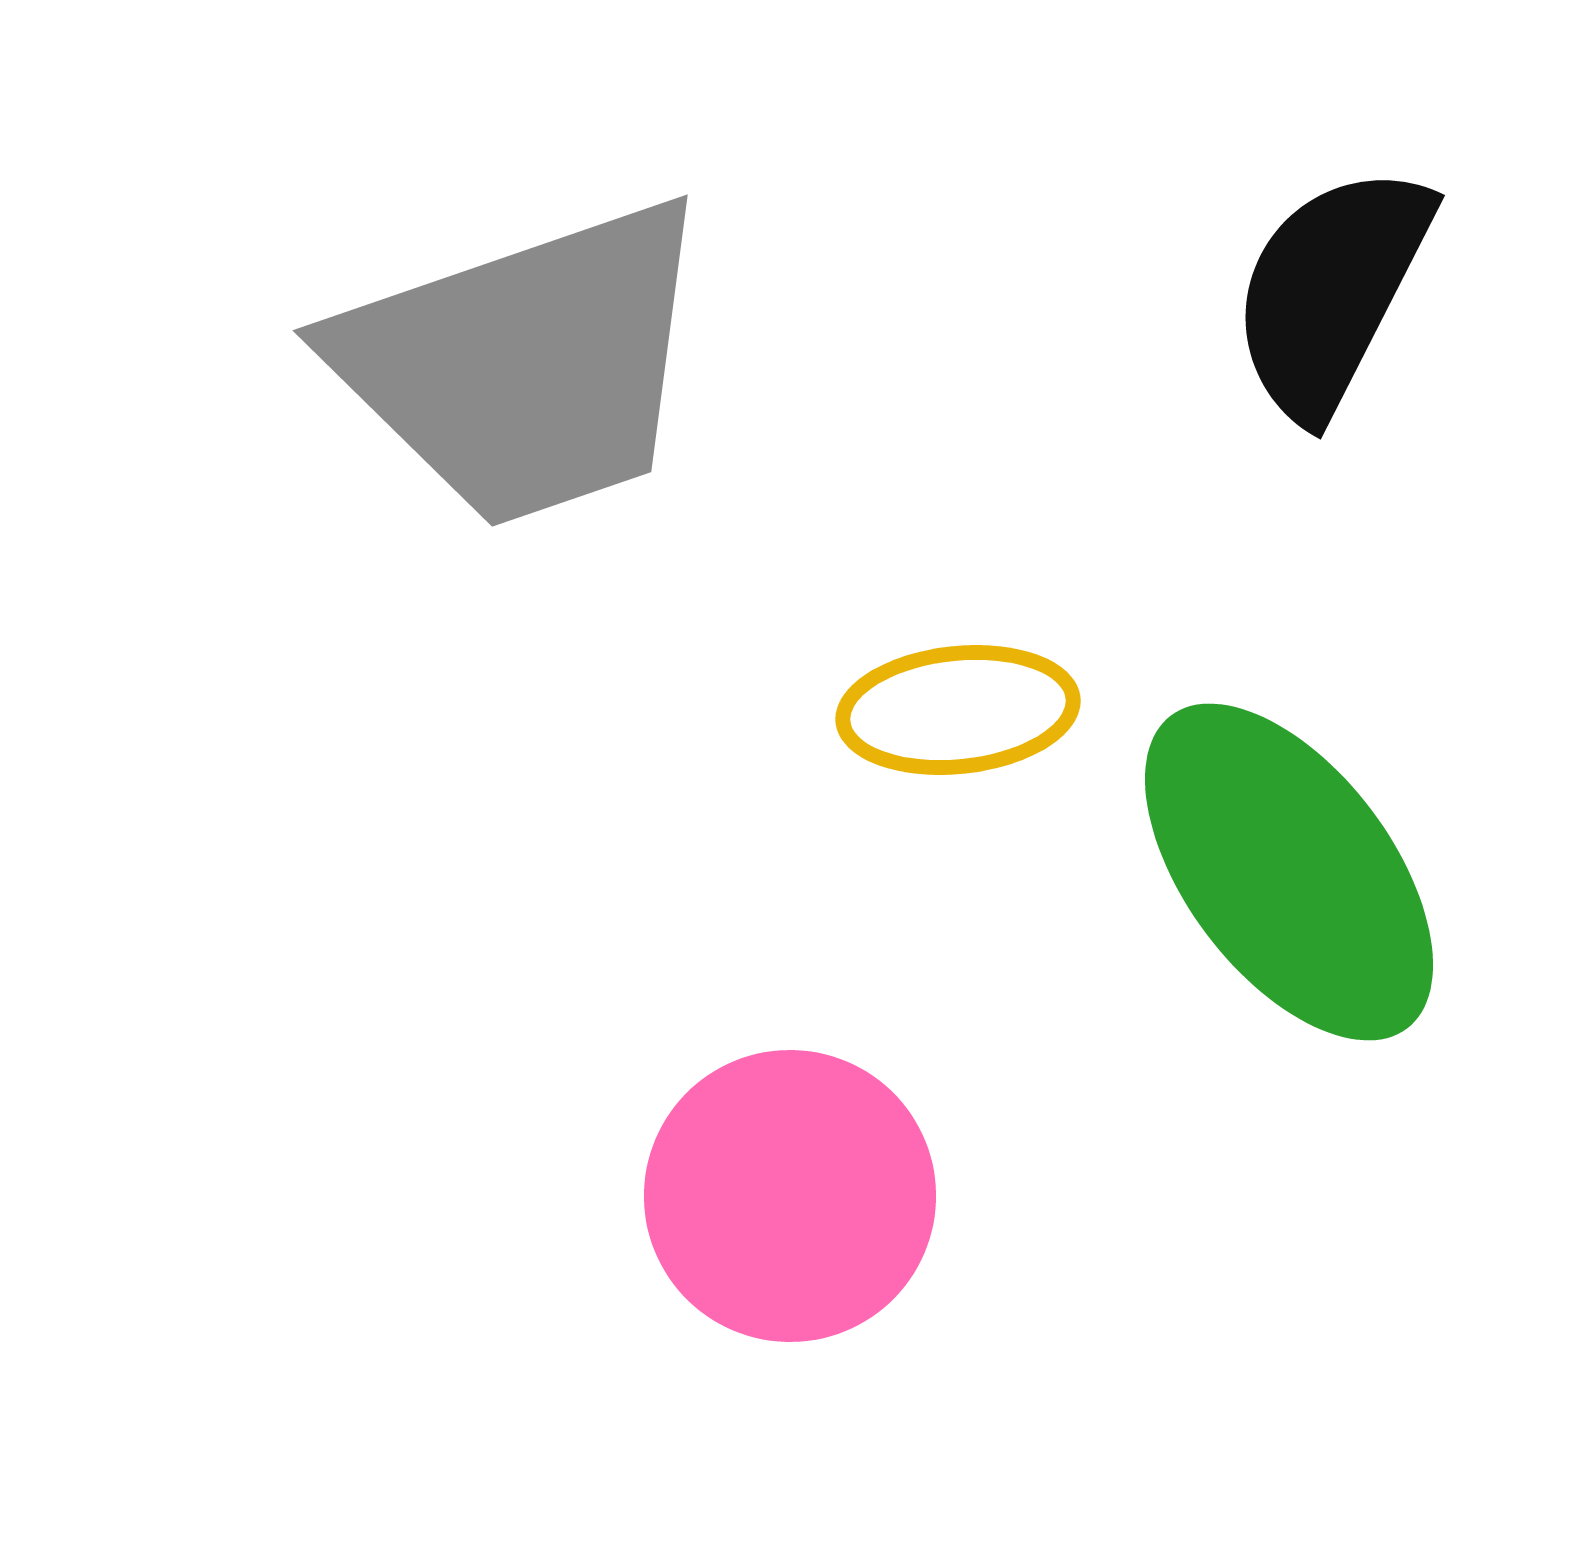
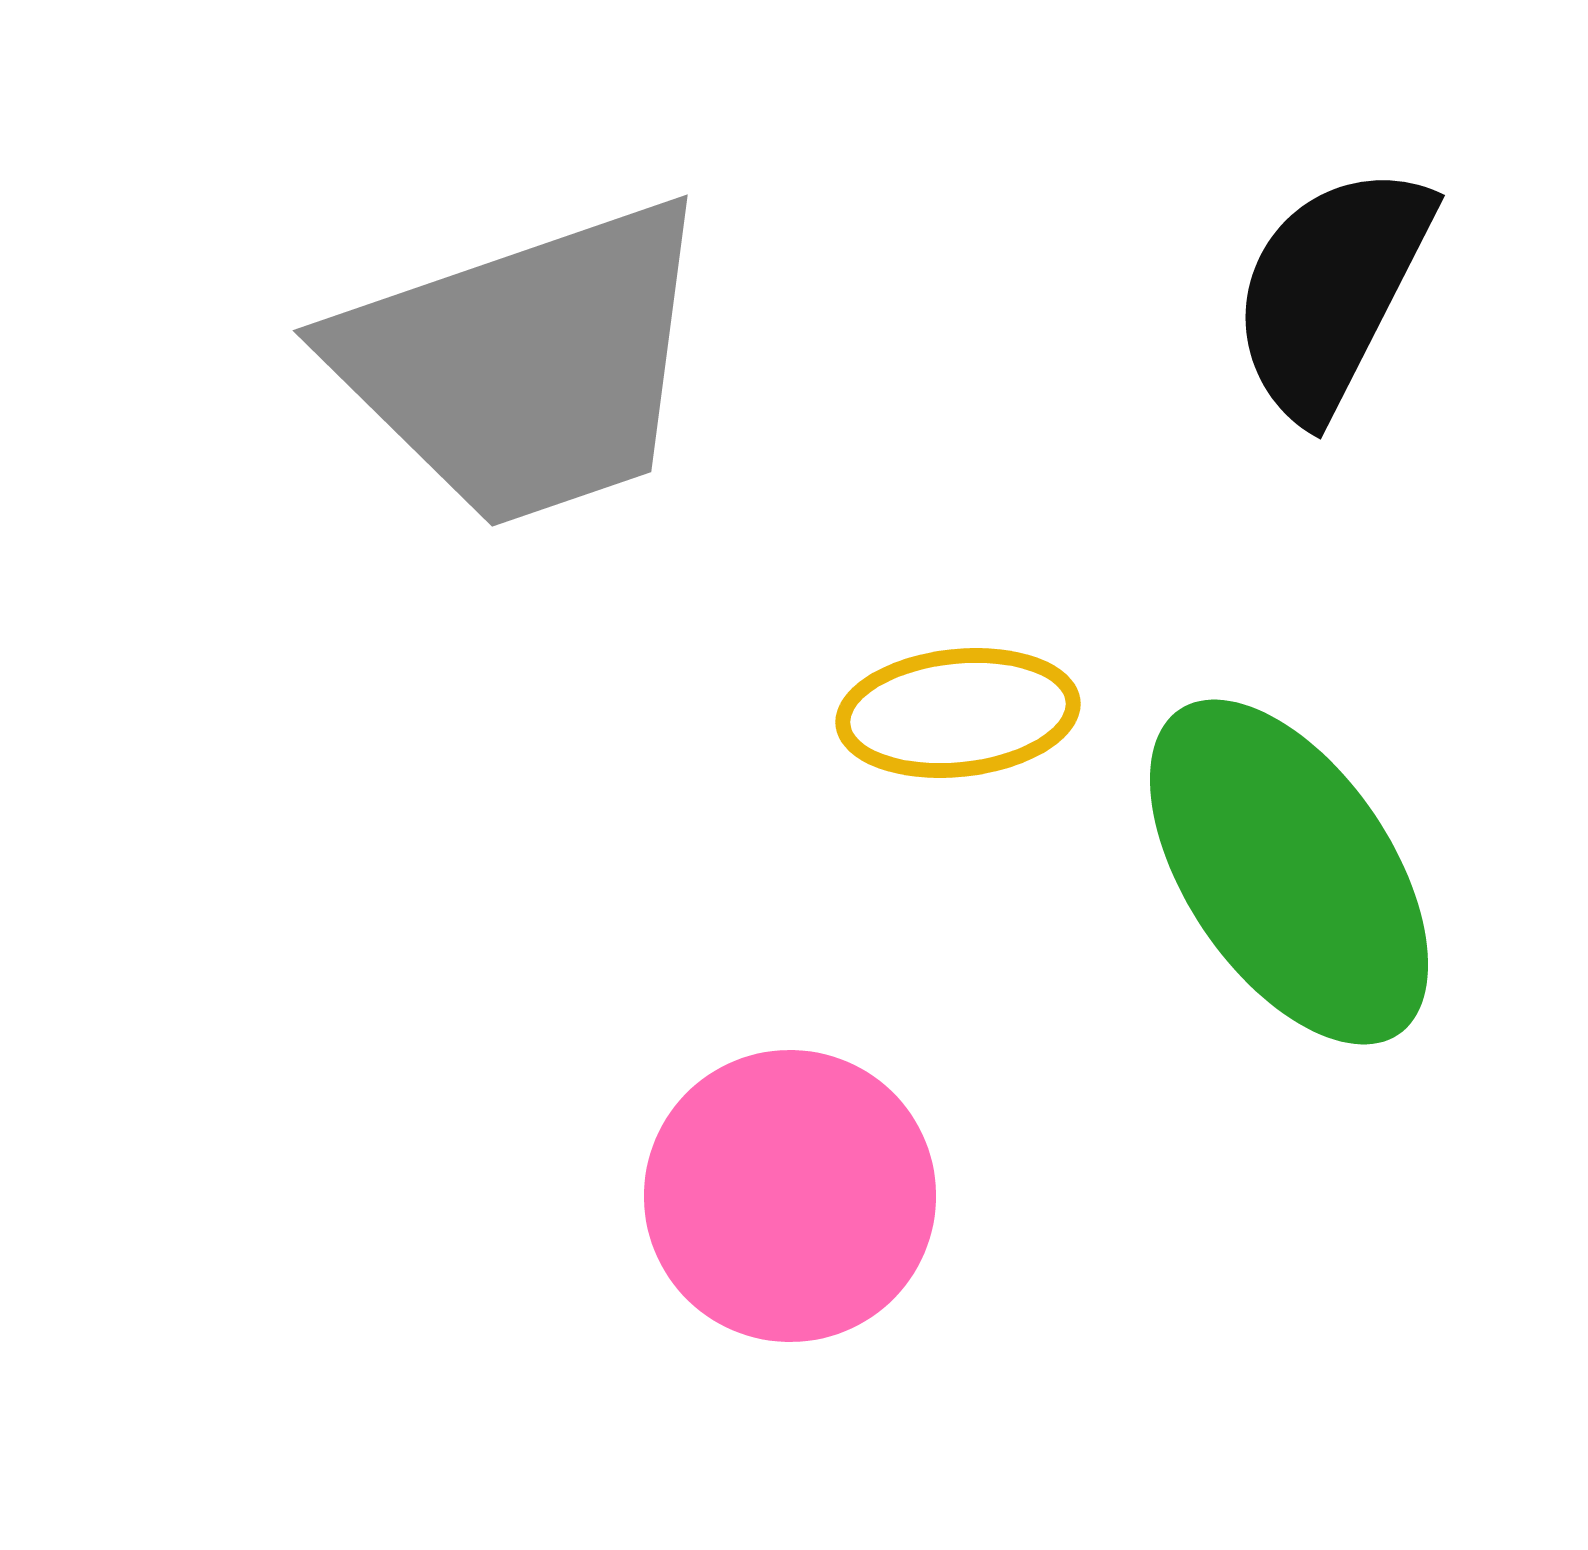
yellow ellipse: moved 3 px down
green ellipse: rotated 3 degrees clockwise
